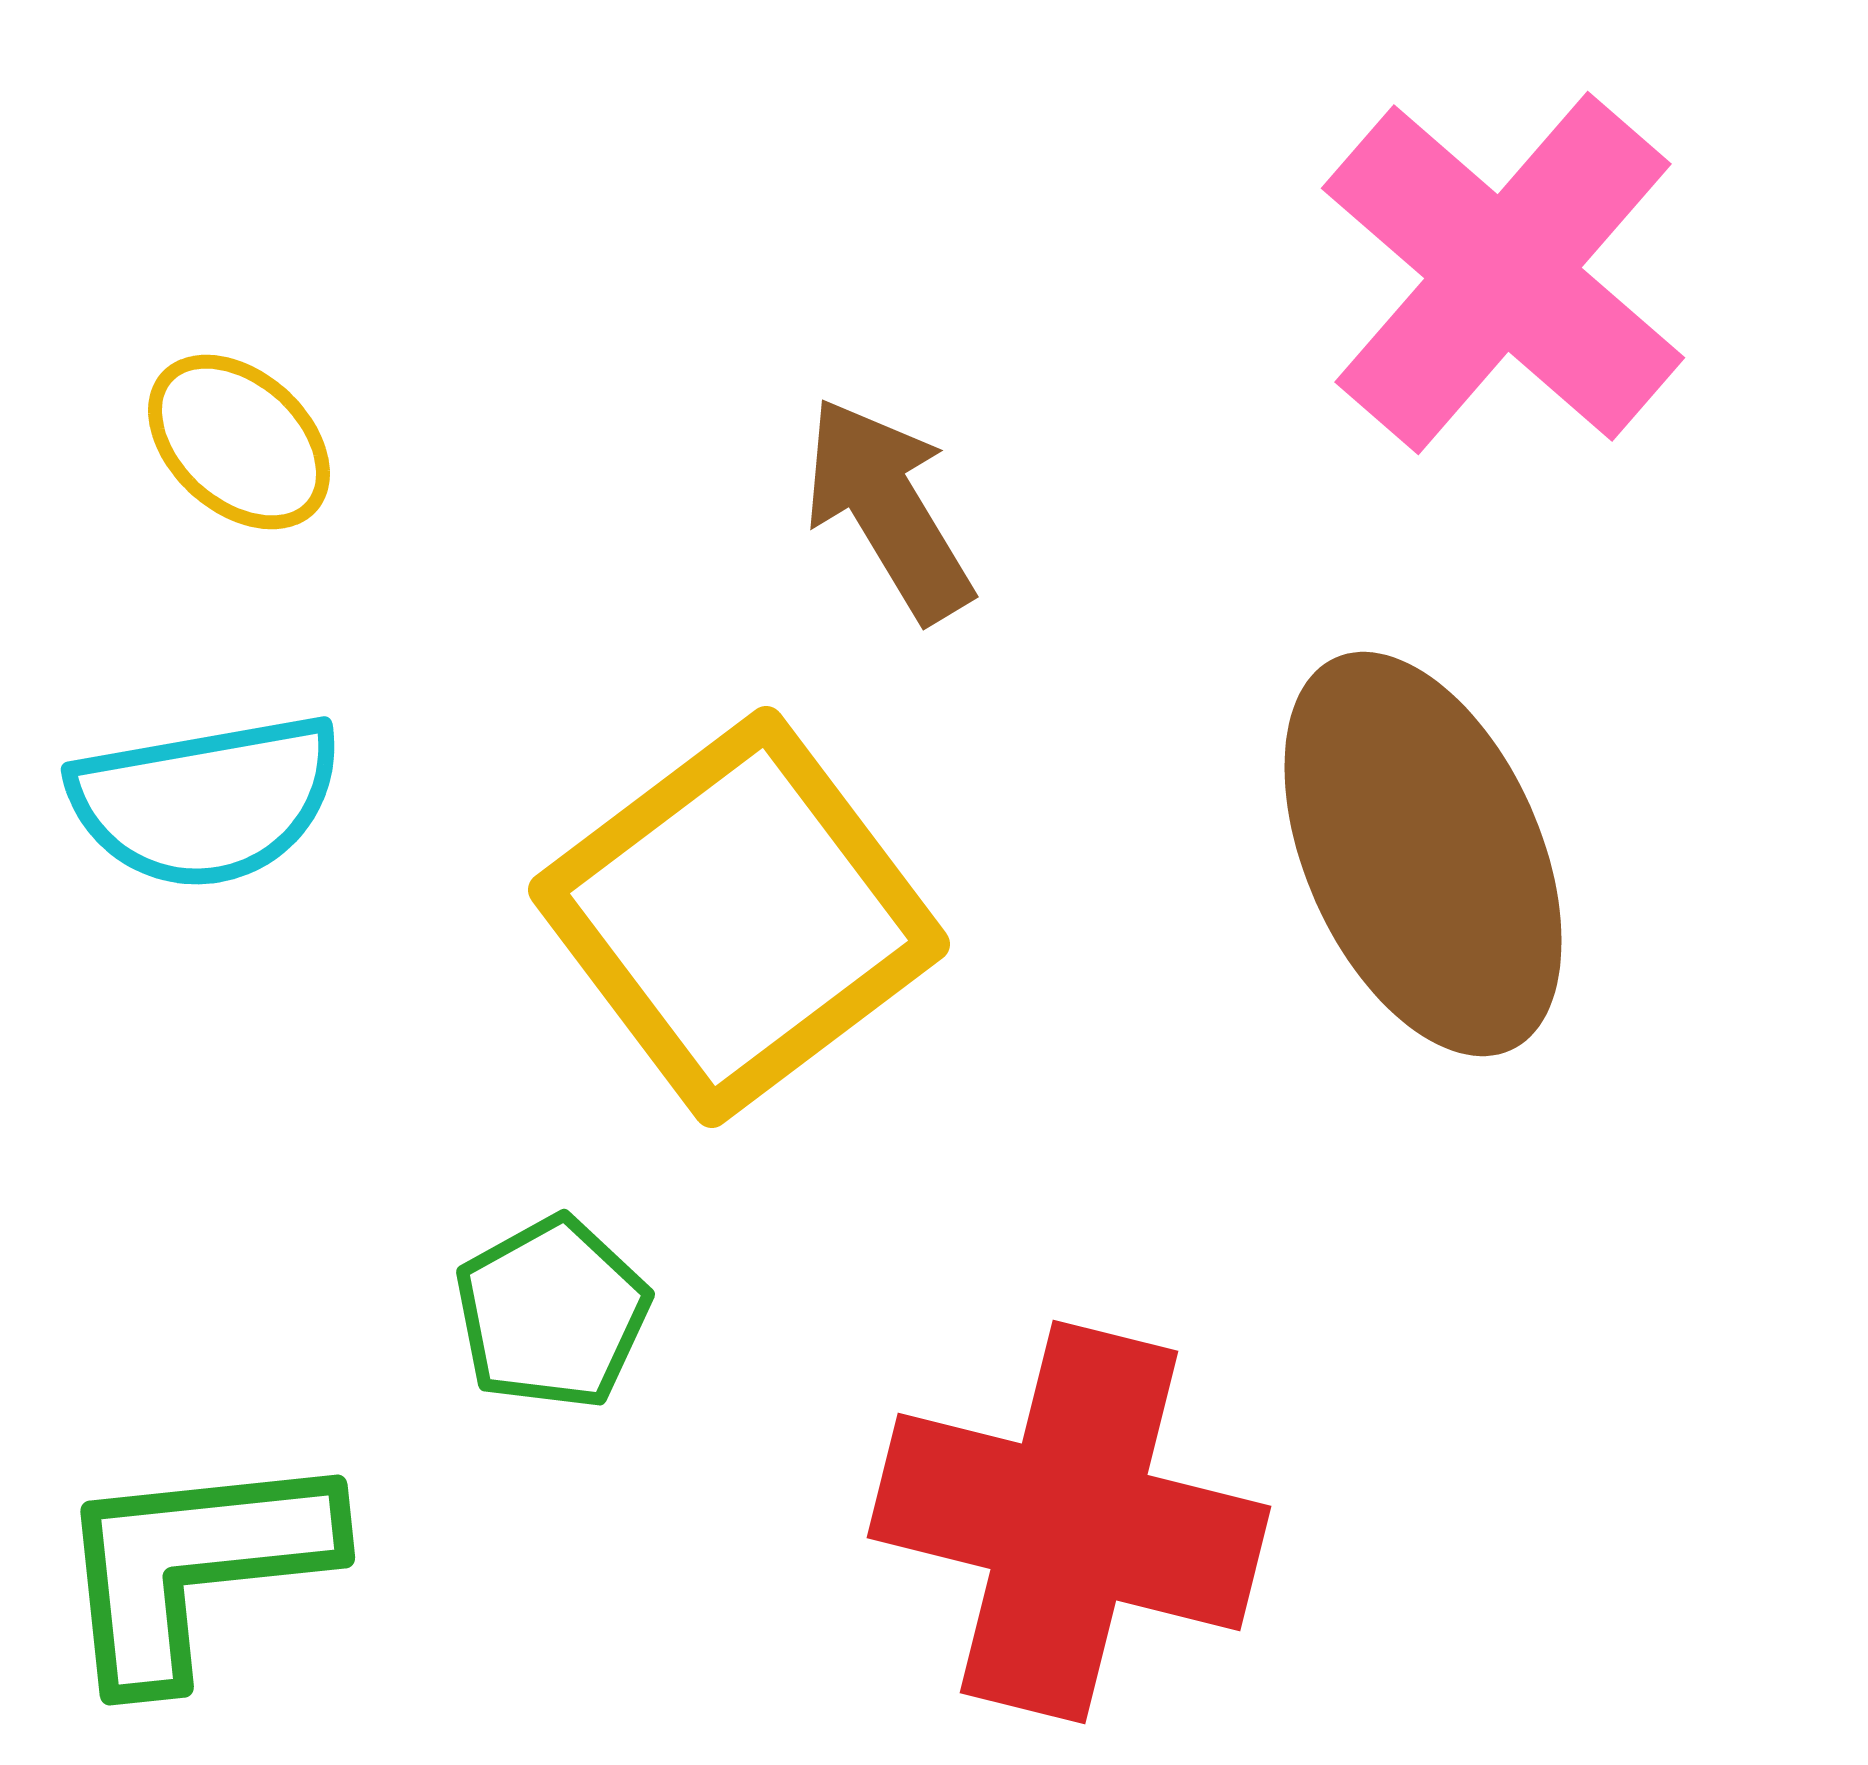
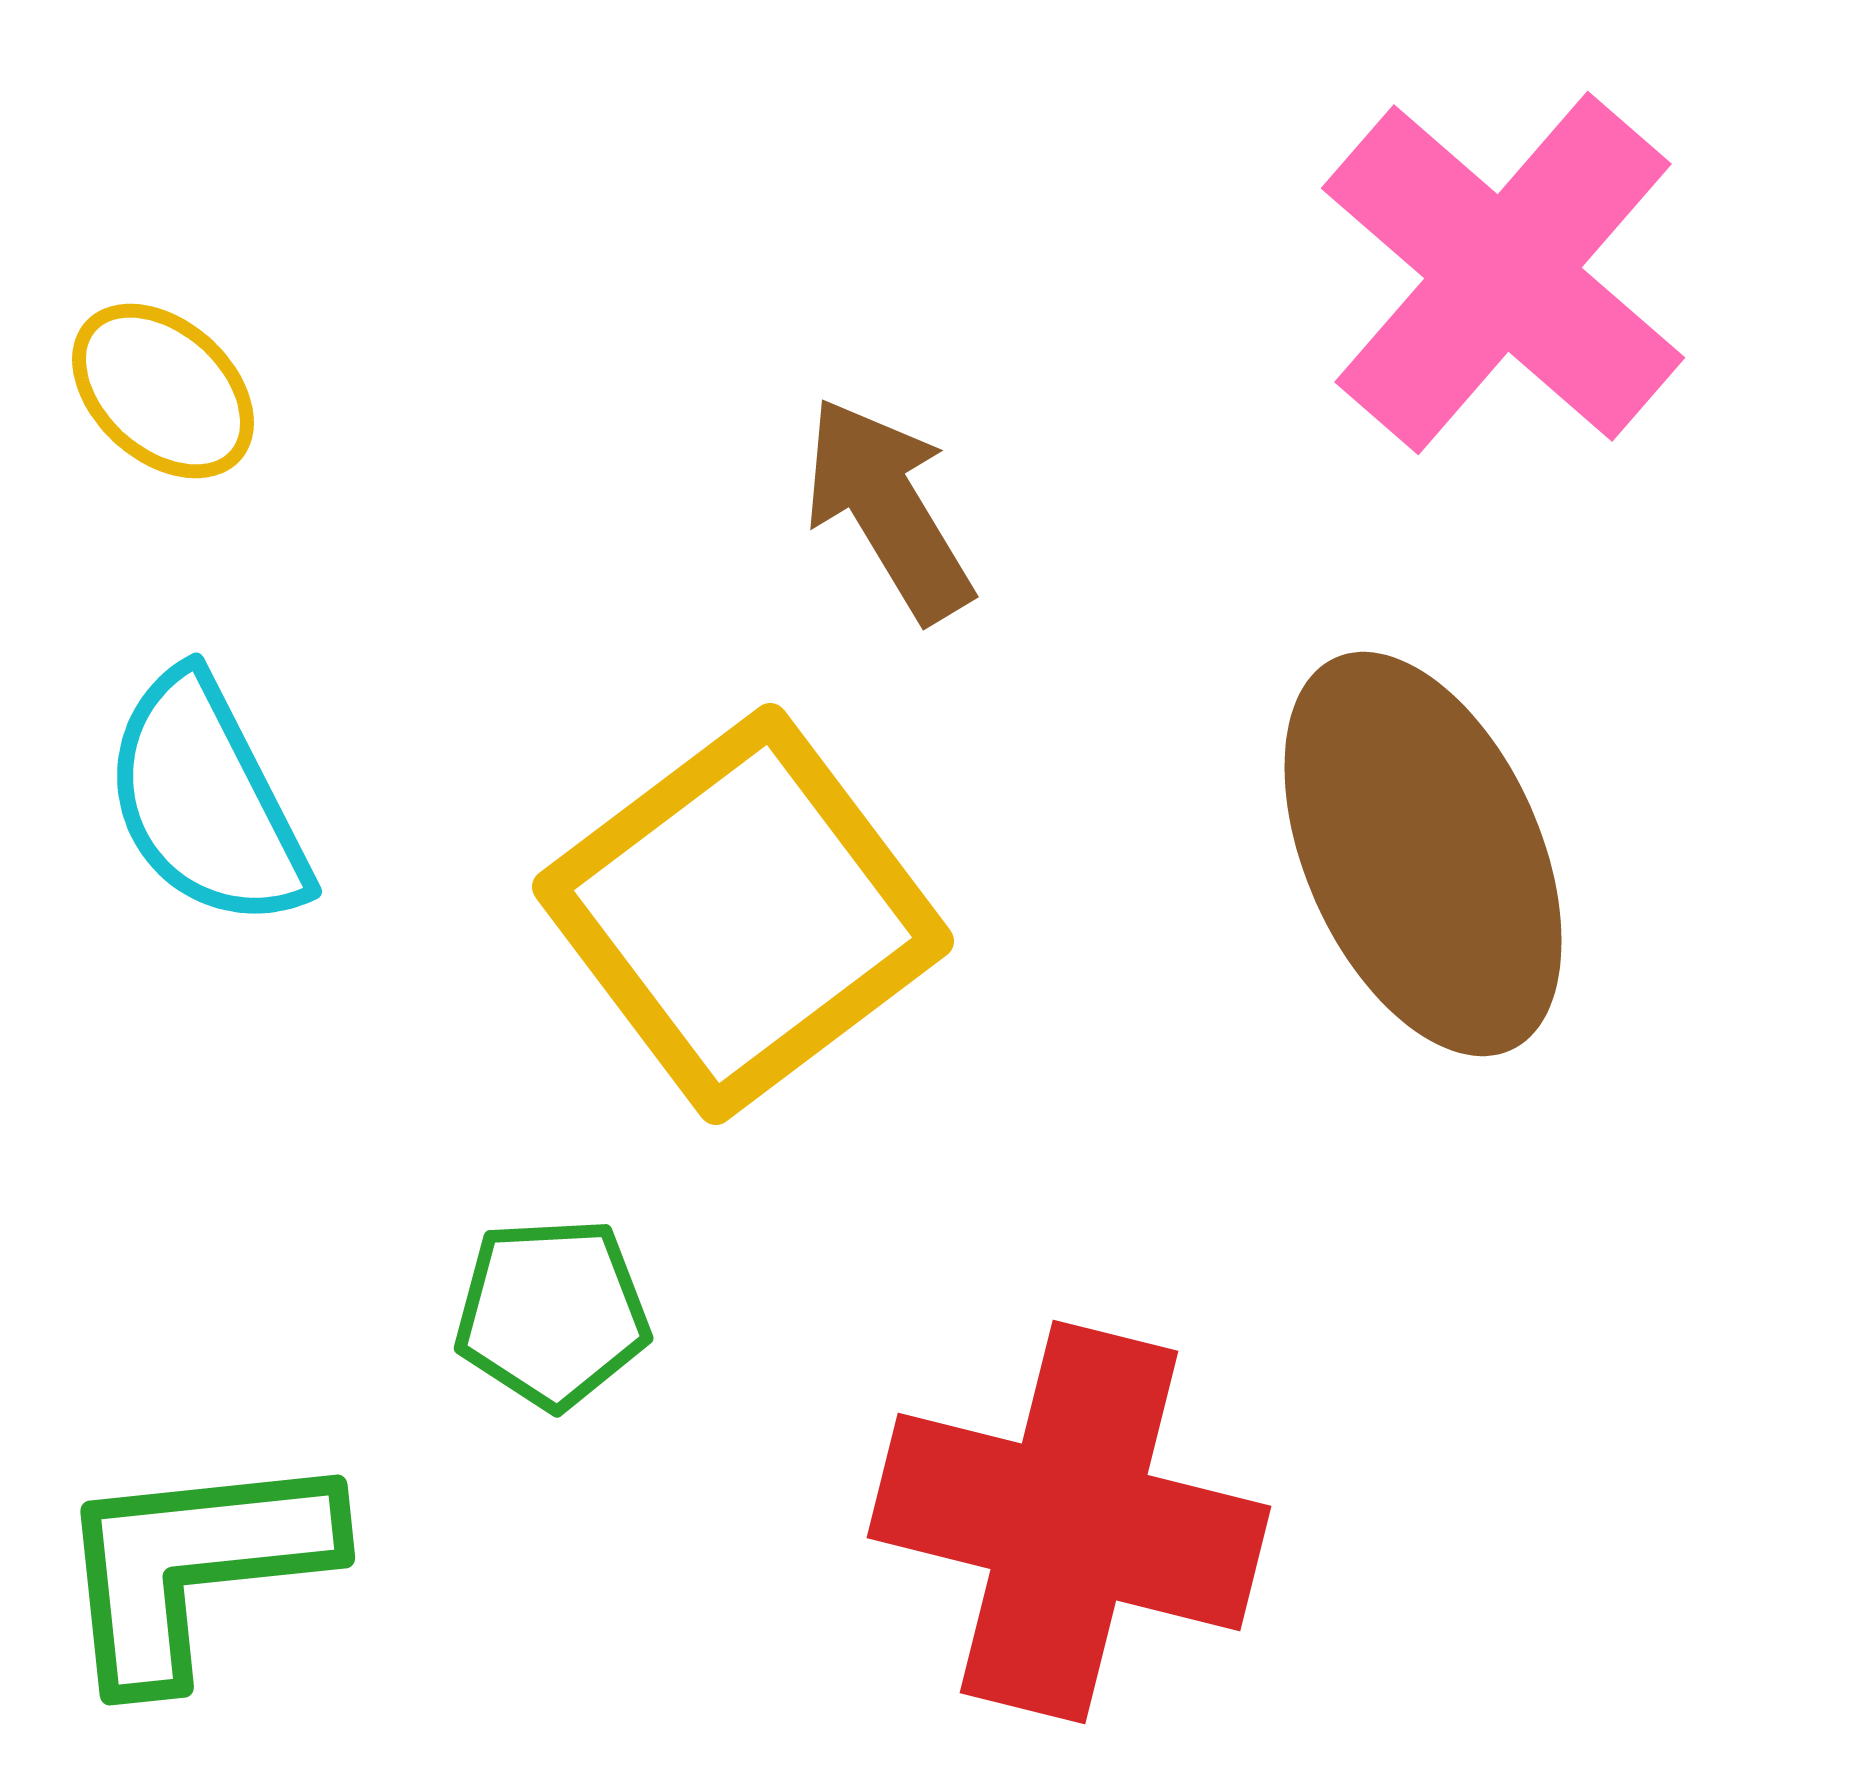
yellow ellipse: moved 76 px left, 51 px up
cyan semicircle: rotated 73 degrees clockwise
yellow square: moved 4 px right, 3 px up
green pentagon: rotated 26 degrees clockwise
